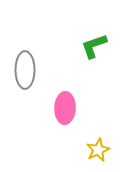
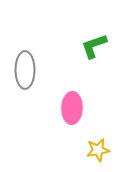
pink ellipse: moved 7 px right
yellow star: rotated 15 degrees clockwise
